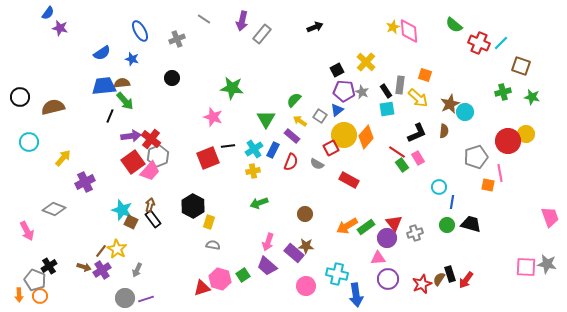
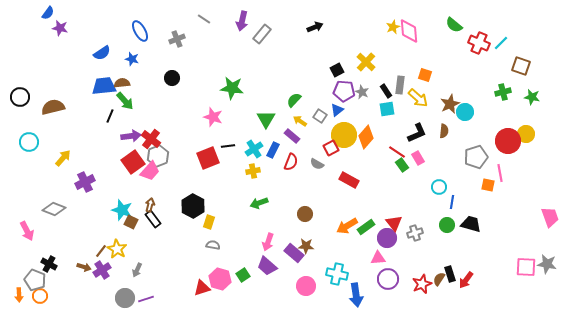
black cross at (49, 266): moved 2 px up; rotated 28 degrees counterclockwise
